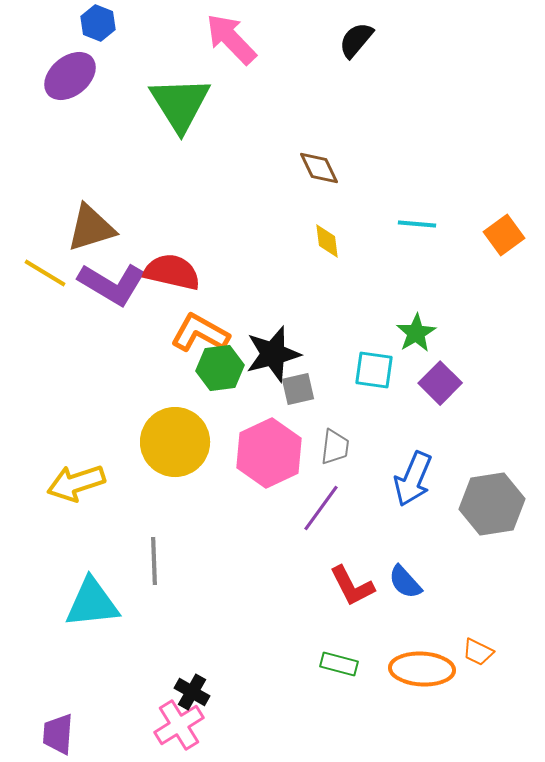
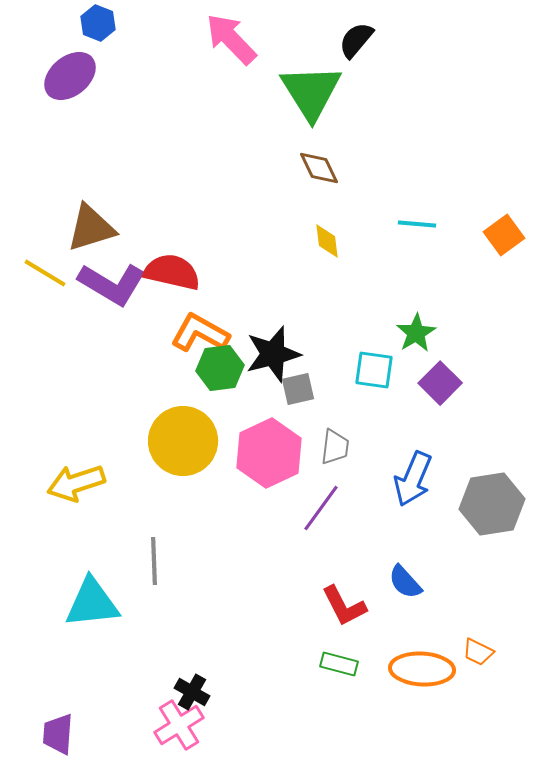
green triangle: moved 131 px right, 12 px up
yellow circle: moved 8 px right, 1 px up
red L-shape: moved 8 px left, 20 px down
